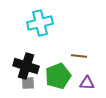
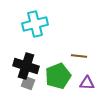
cyan cross: moved 5 px left, 1 px down
gray square: rotated 24 degrees clockwise
